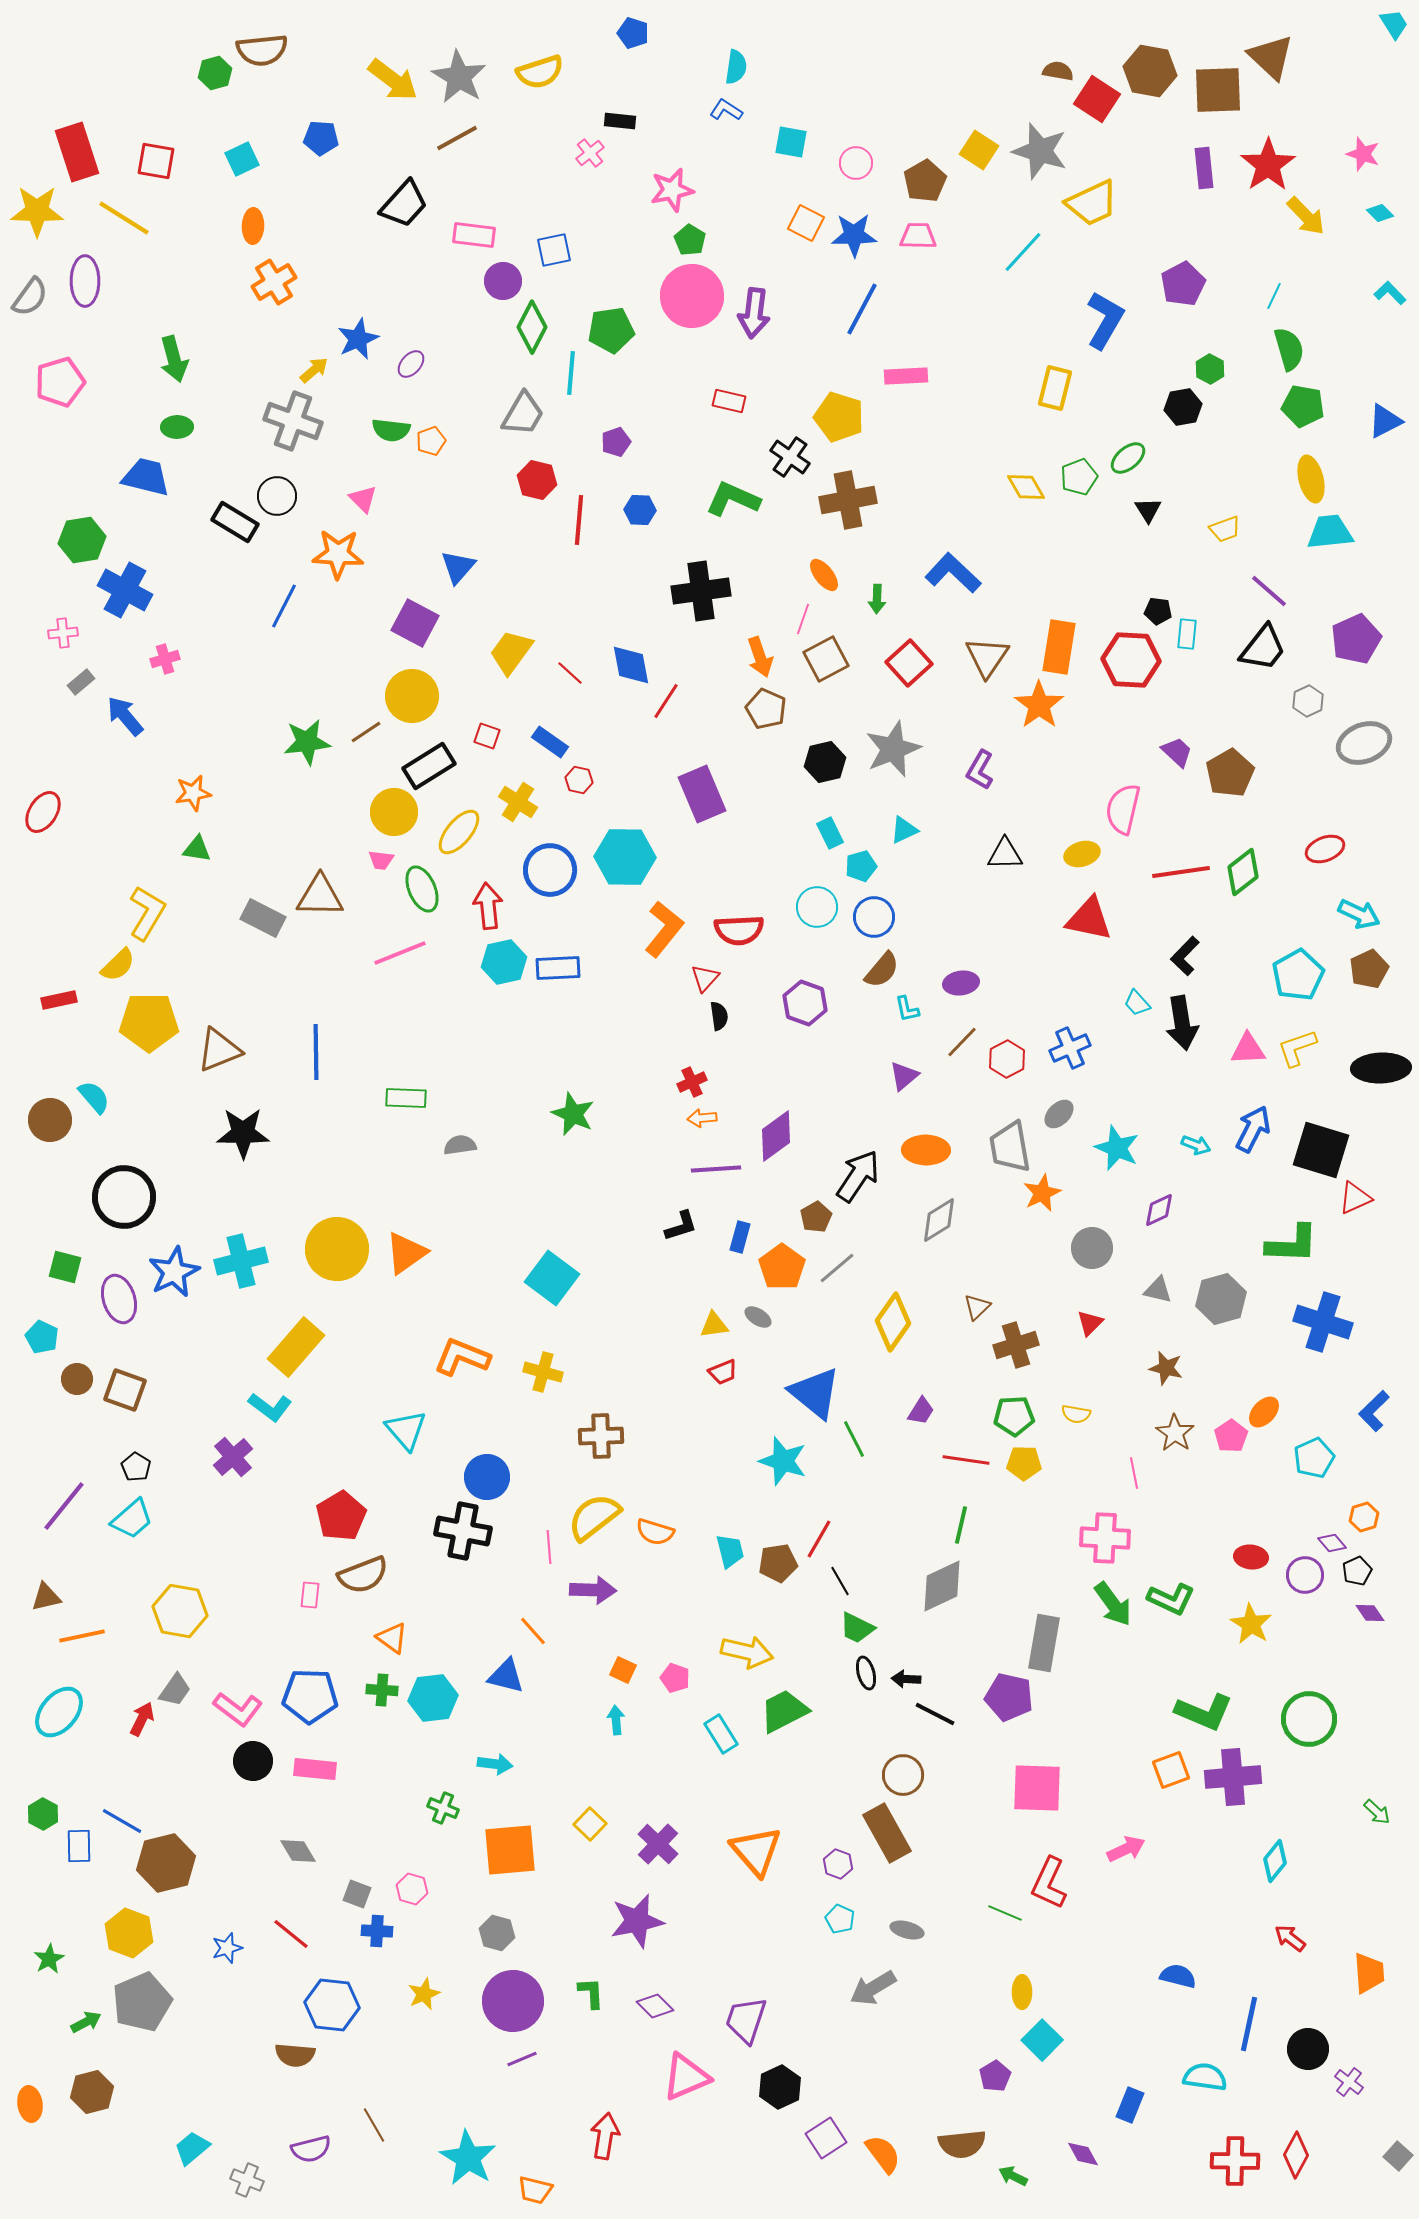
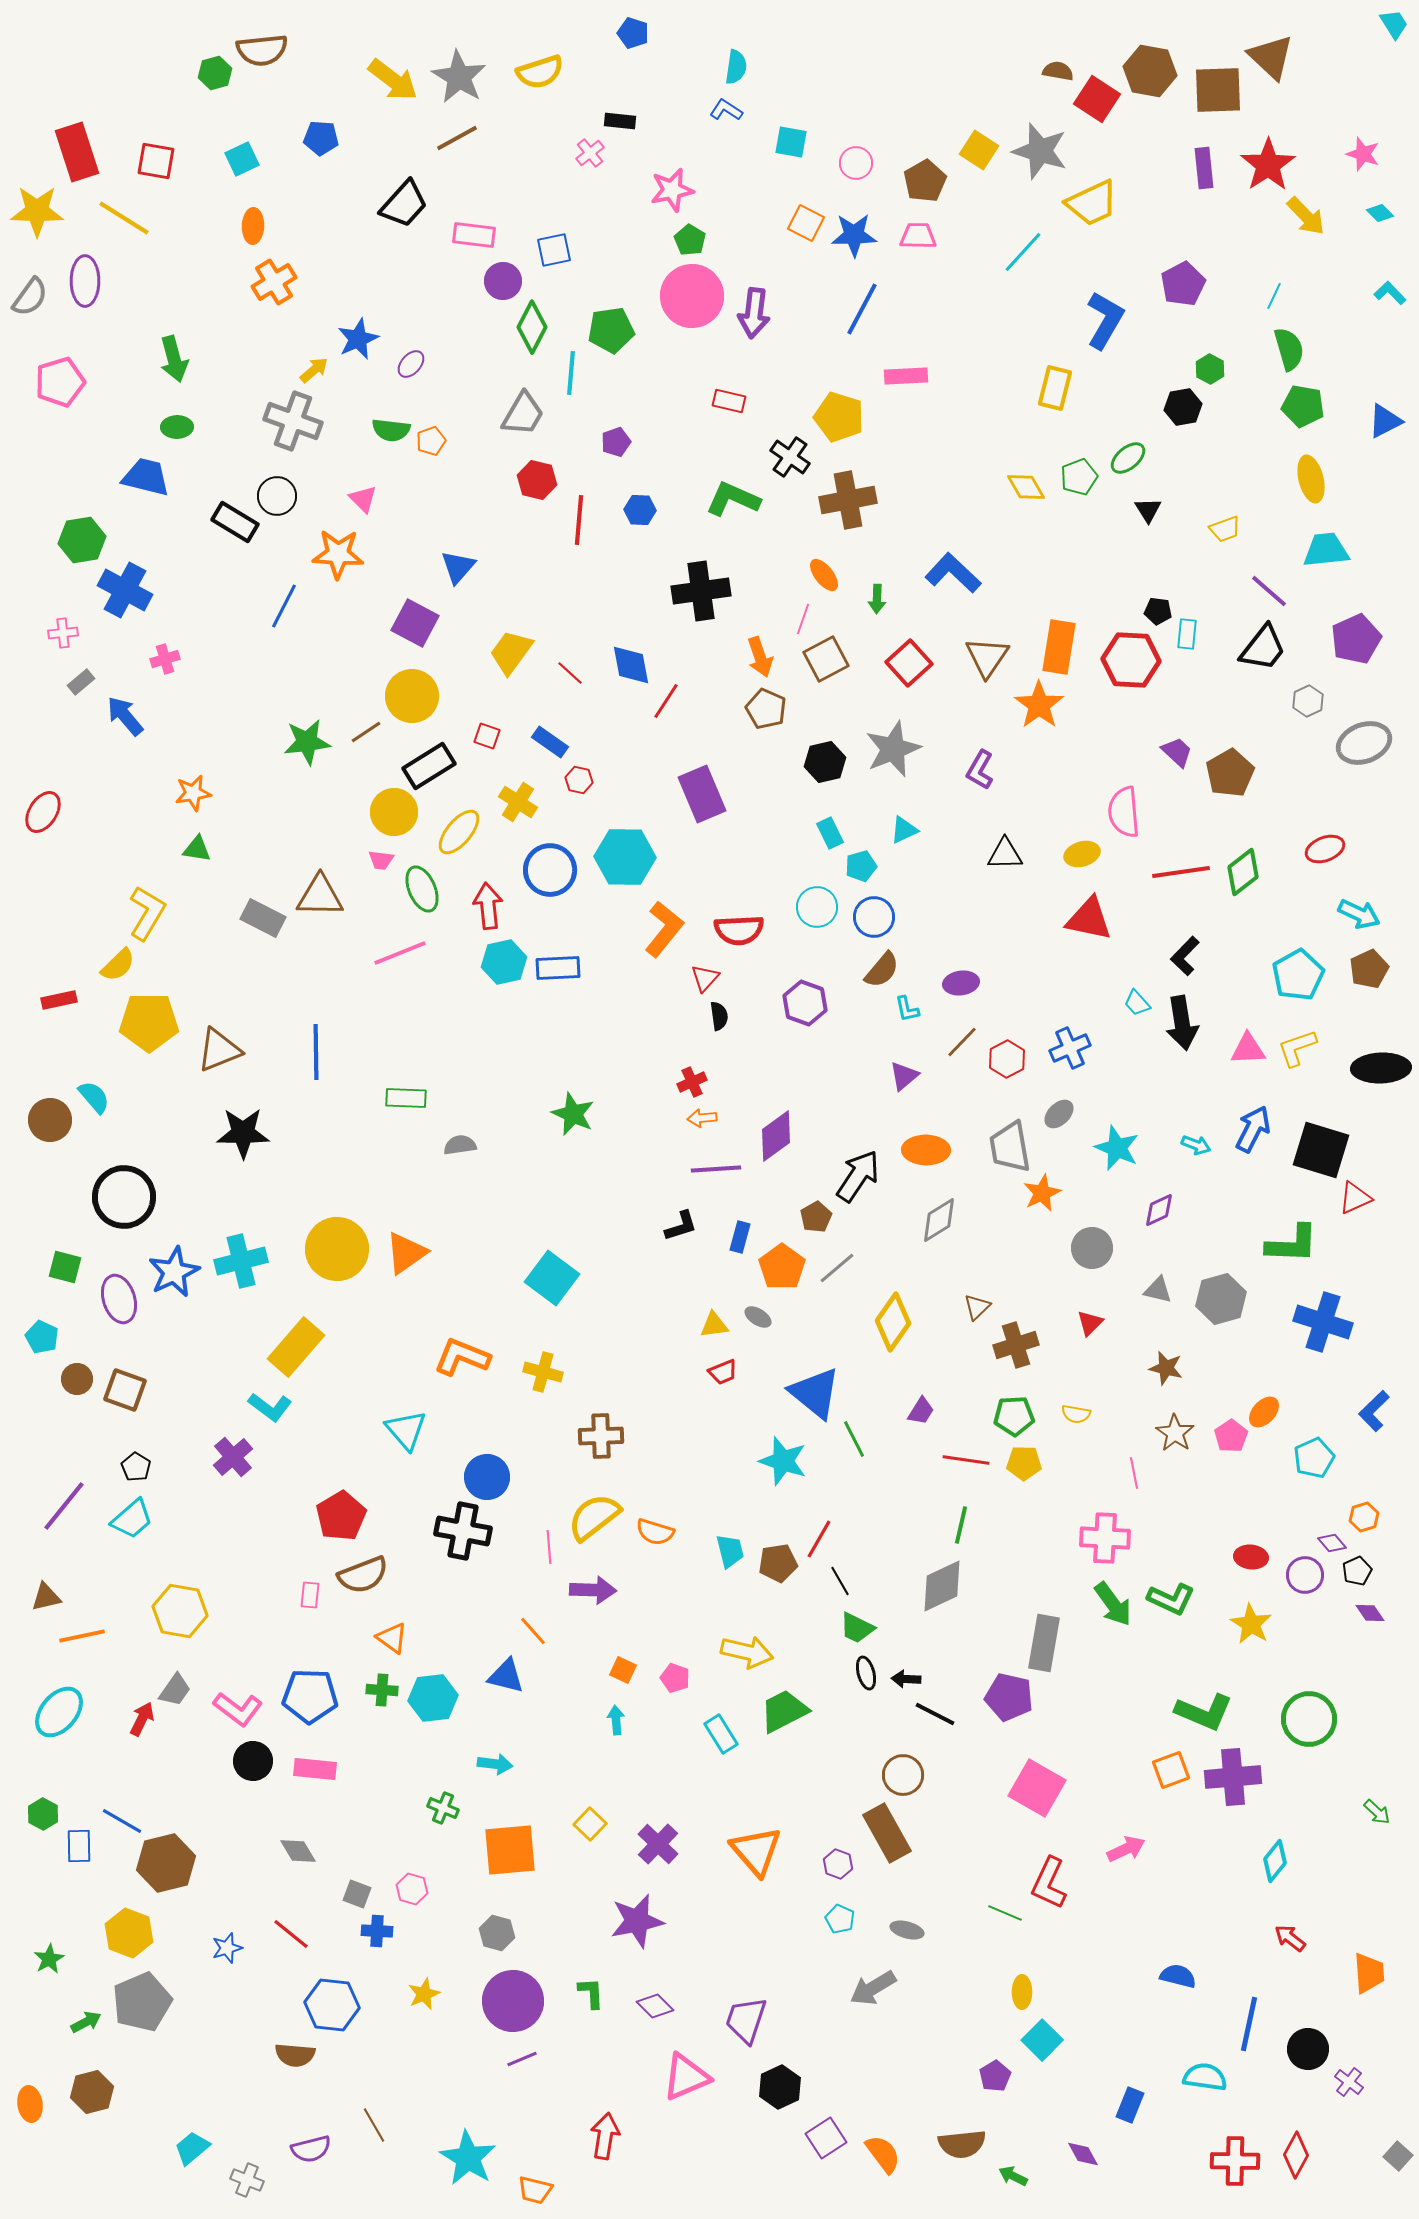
cyan trapezoid at (1330, 532): moved 4 px left, 18 px down
pink semicircle at (1123, 809): moved 1 px right, 3 px down; rotated 18 degrees counterclockwise
pink square at (1037, 1788): rotated 28 degrees clockwise
